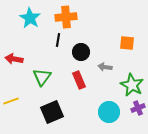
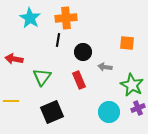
orange cross: moved 1 px down
black circle: moved 2 px right
yellow line: rotated 21 degrees clockwise
